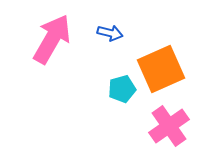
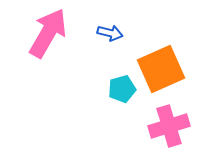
pink arrow: moved 4 px left, 6 px up
pink cross: rotated 18 degrees clockwise
